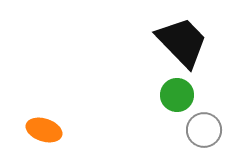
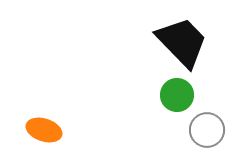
gray circle: moved 3 px right
